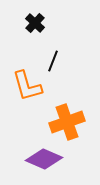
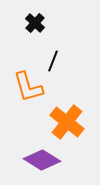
orange L-shape: moved 1 px right, 1 px down
orange cross: rotated 32 degrees counterclockwise
purple diamond: moved 2 px left, 1 px down; rotated 9 degrees clockwise
